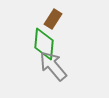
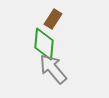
gray arrow: moved 3 px down
